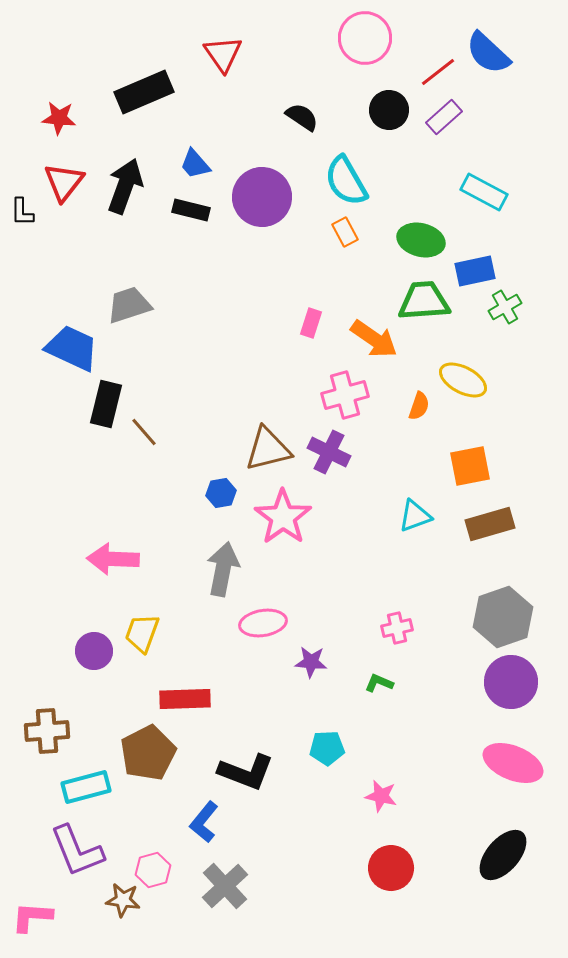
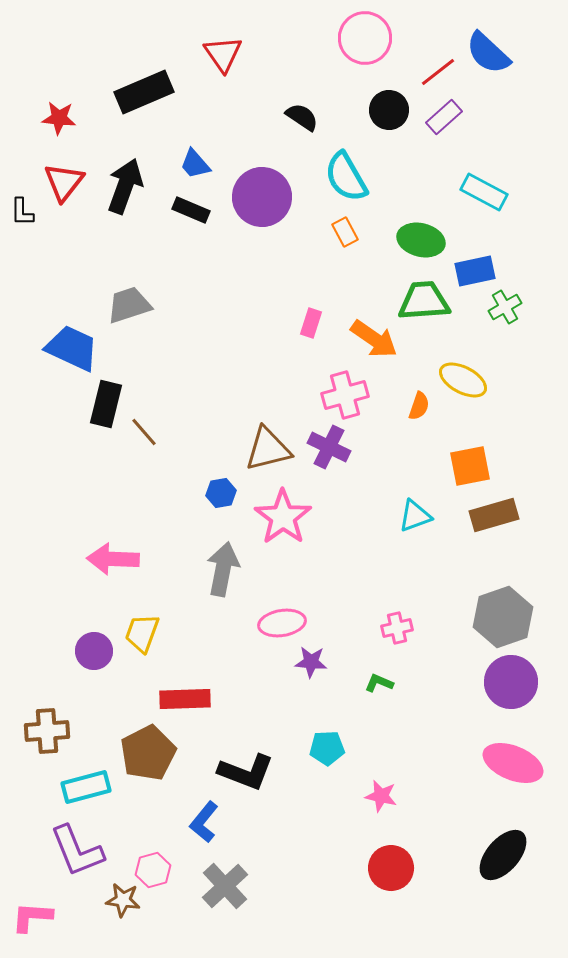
cyan semicircle at (346, 181): moved 4 px up
black rectangle at (191, 210): rotated 9 degrees clockwise
purple cross at (329, 452): moved 5 px up
brown rectangle at (490, 524): moved 4 px right, 9 px up
pink ellipse at (263, 623): moved 19 px right
